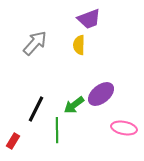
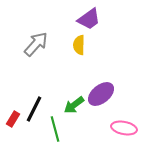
purple trapezoid: rotated 15 degrees counterclockwise
gray arrow: moved 1 px right, 1 px down
black line: moved 2 px left
green line: moved 2 px left, 1 px up; rotated 15 degrees counterclockwise
red rectangle: moved 22 px up
